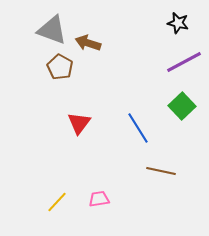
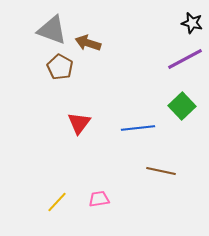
black star: moved 14 px right
purple line: moved 1 px right, 3 px up
blue line: rotated 64 degrees counterclockwise
